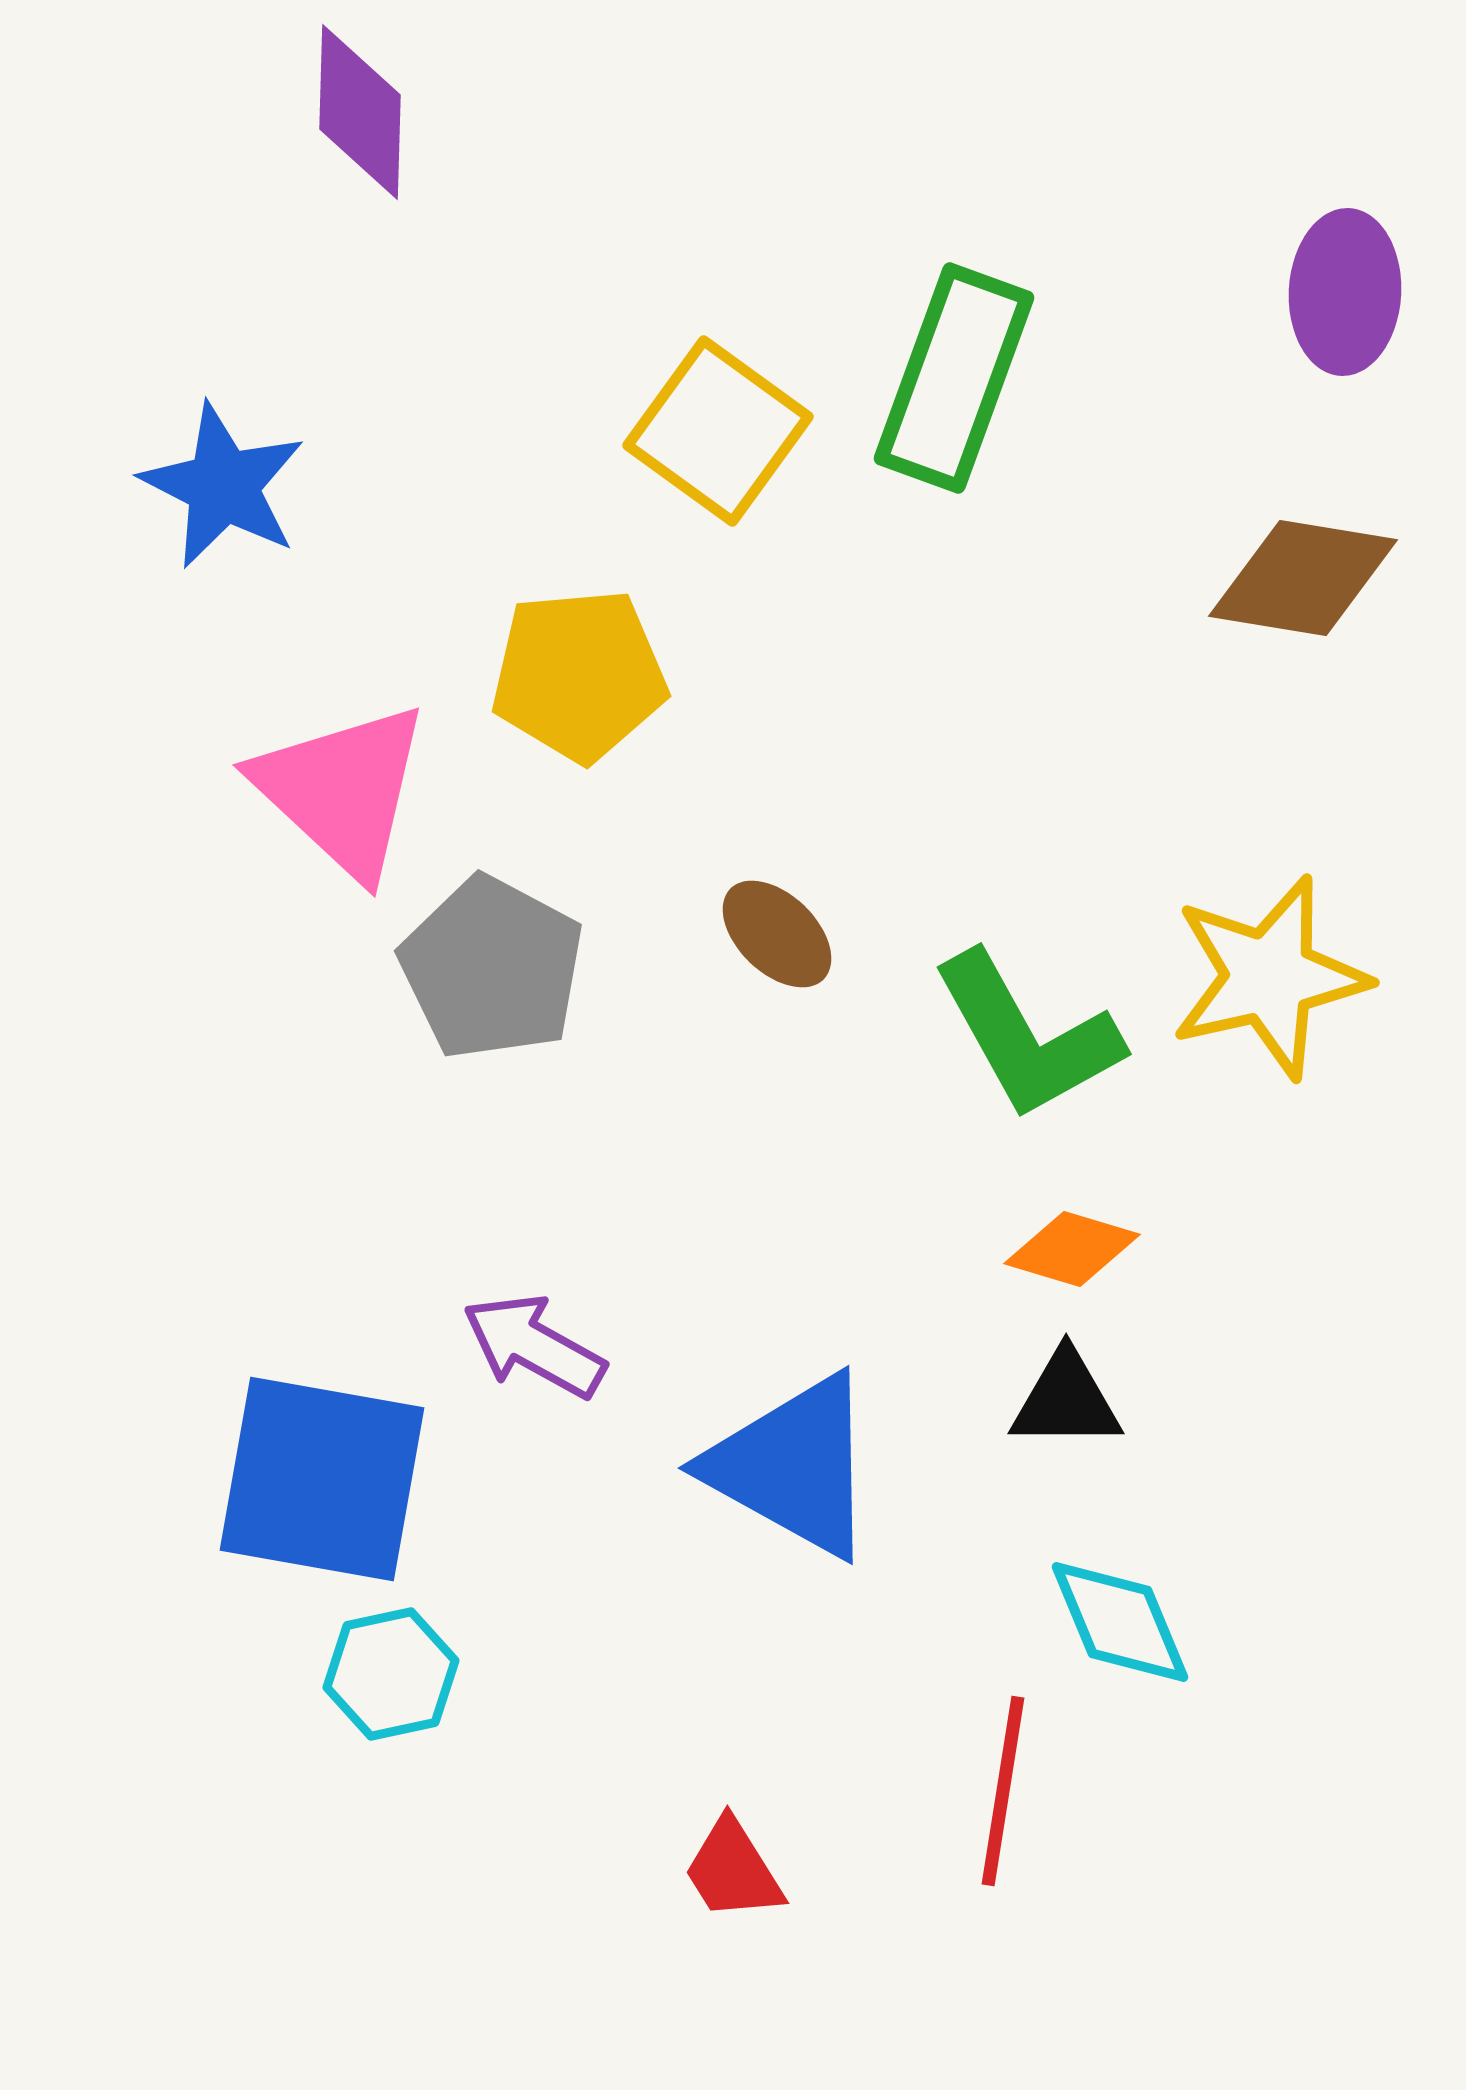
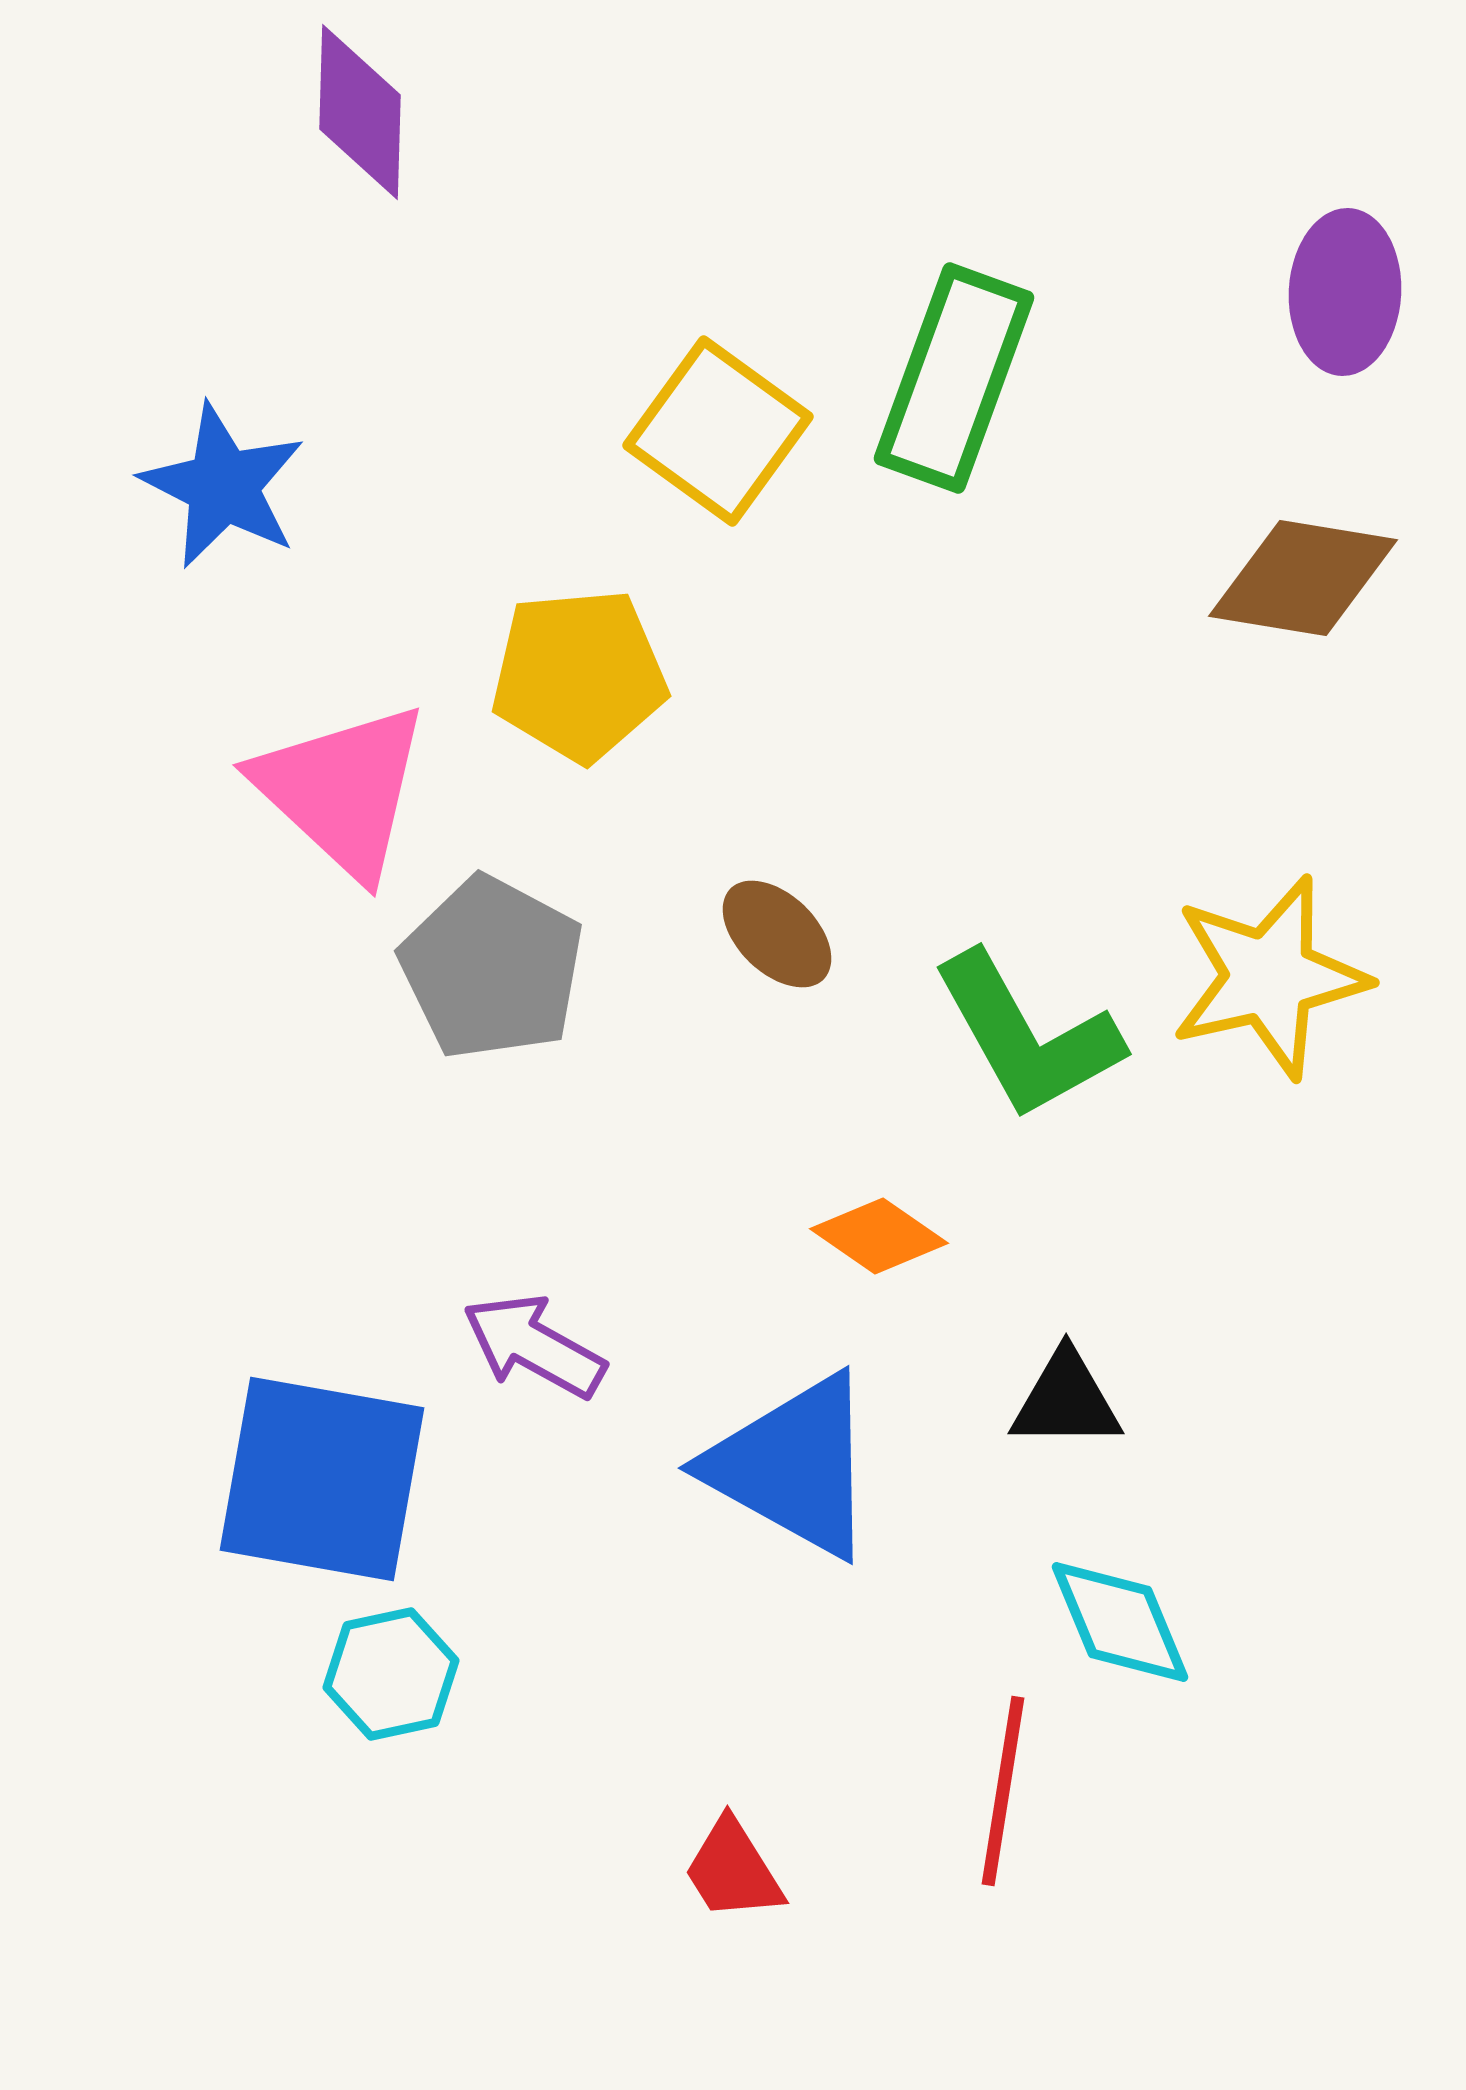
orange diamond: moved 193 px left, 13 px up; rotated 18 degrees clockwise
